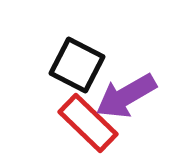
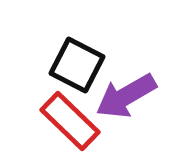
red rectangle: moved 18 px left, 2 px up
